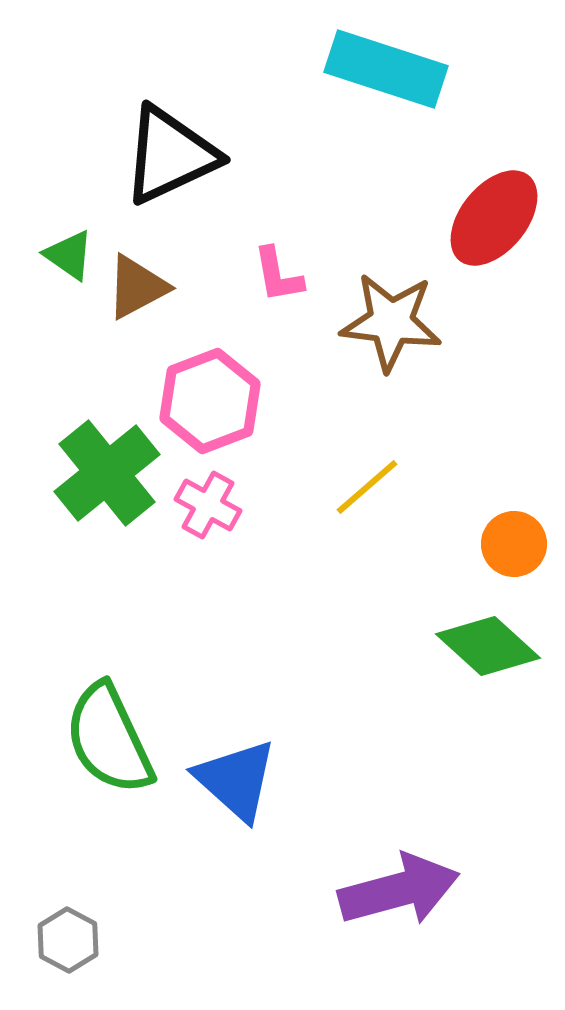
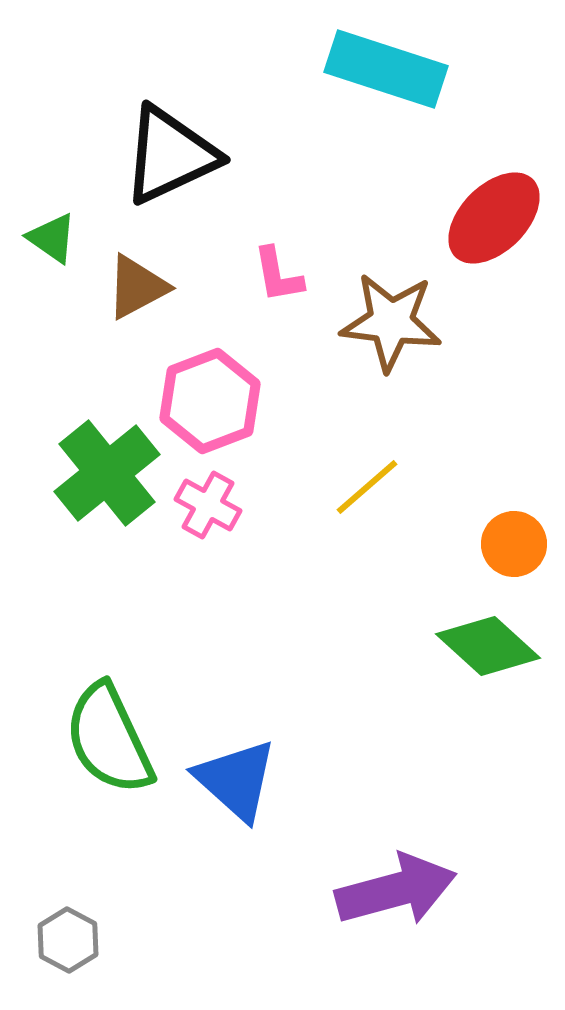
red ellipse: rotated 6 degrees clockwise
green triangle: moved 17 px left, 17 px up
purple arrow: moved 3 px left
